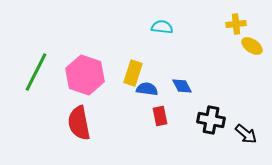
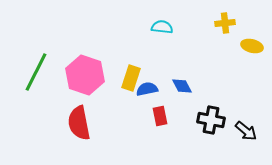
yellow cross: moved 11 px left, 1 px up
yellow ellipse: rotated 20 degrees counterclockwise
yellow rectangle: moved 2 px left, 5 px down
blue semicircle: rotated 20 degrees counterclockwise
black arrow: moved 3 px up
